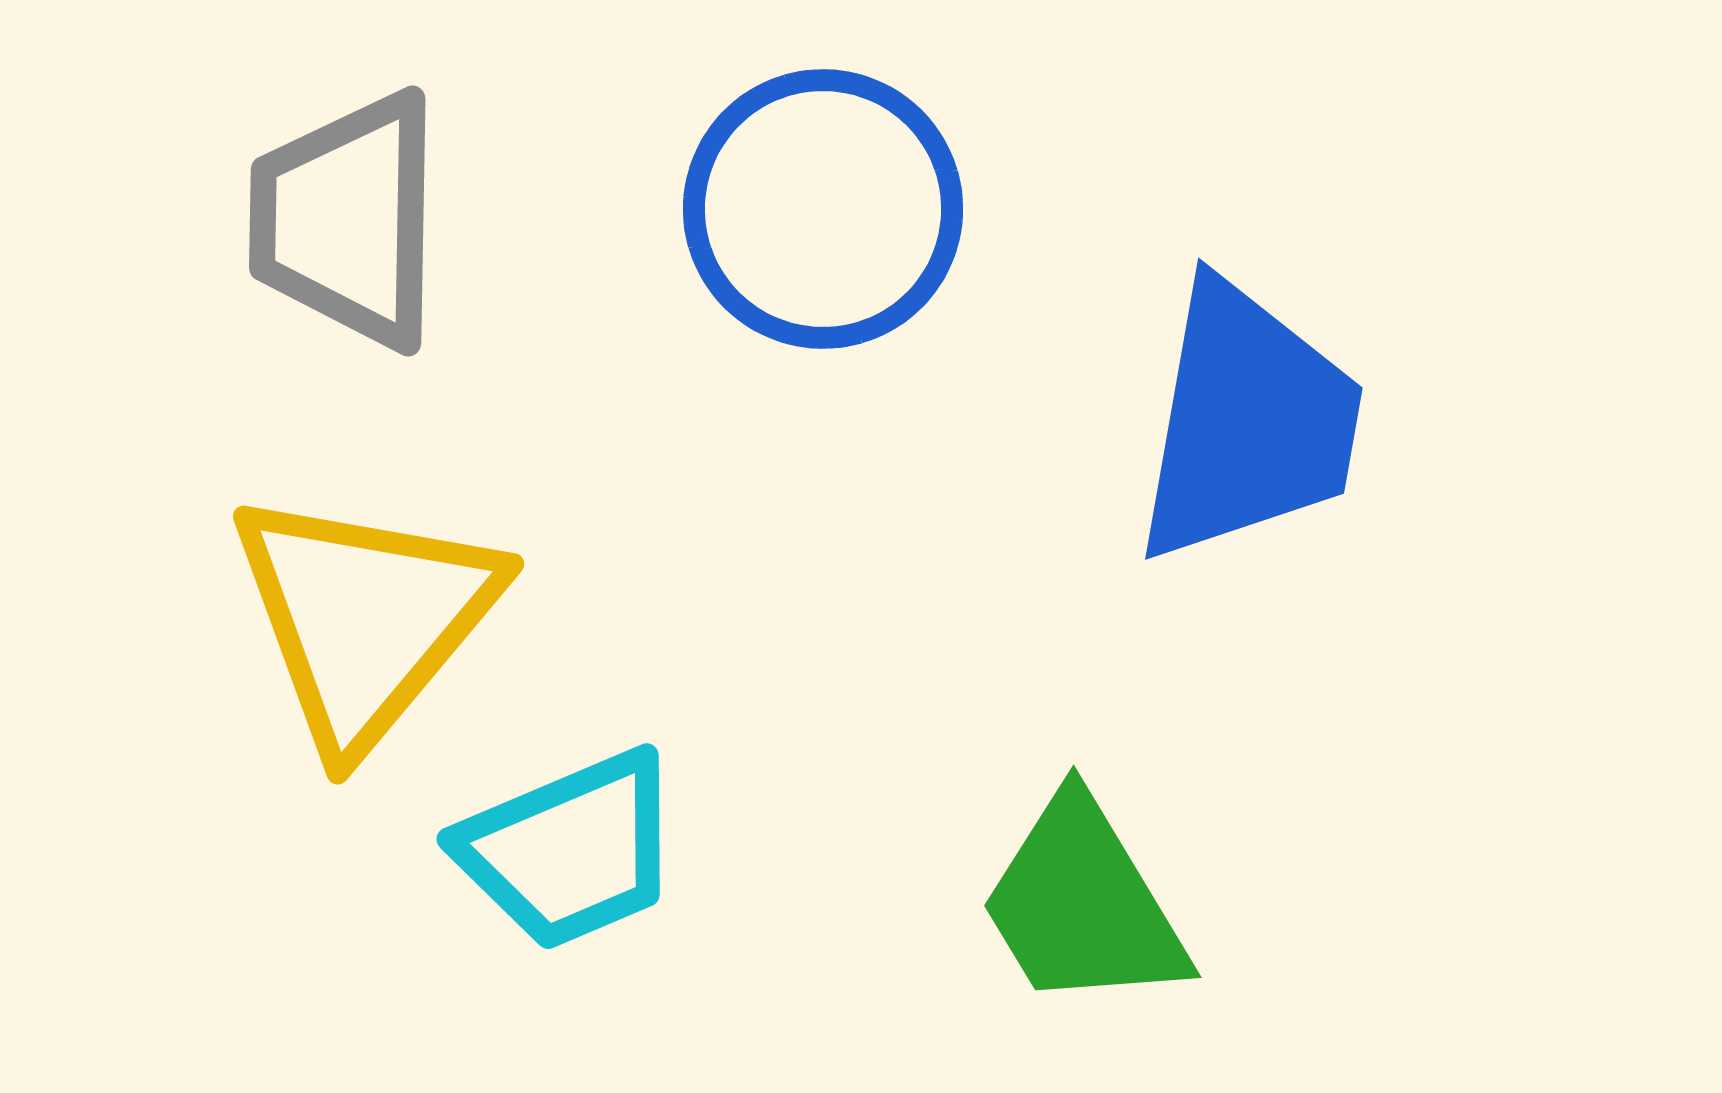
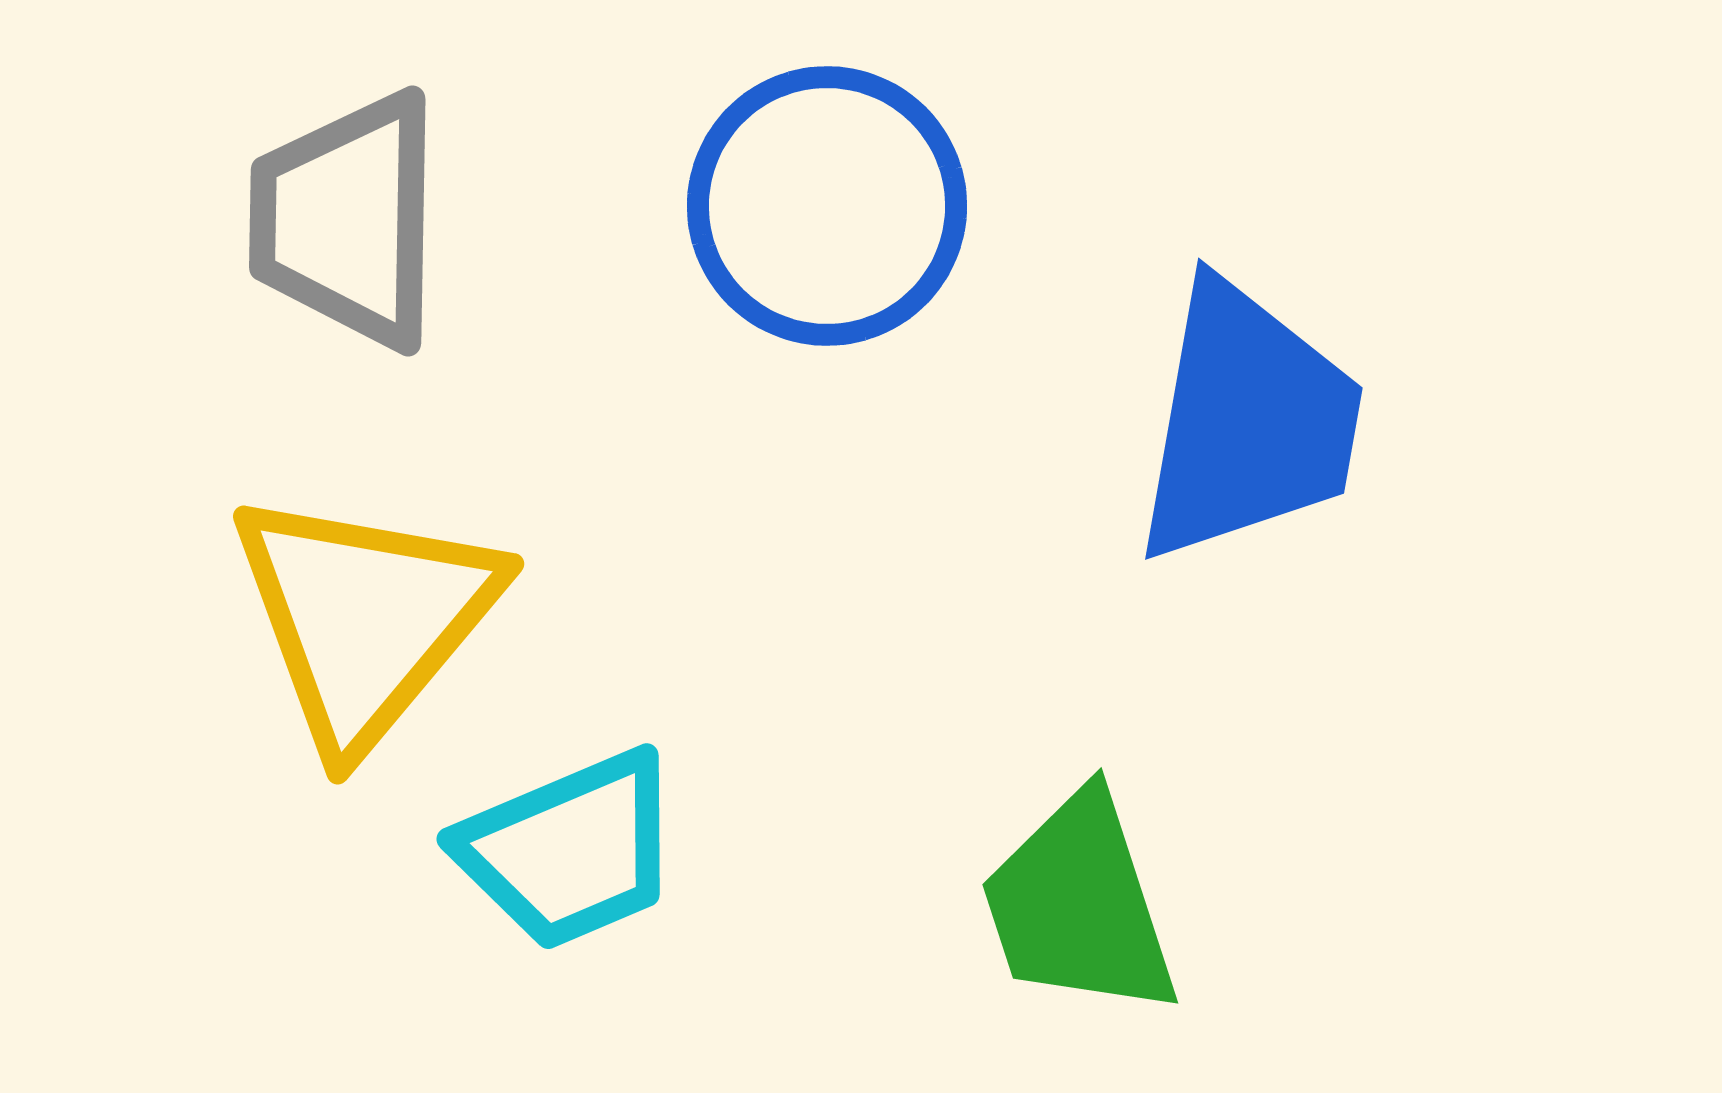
blue circle: moved 4 px right, 3 px up
green trapezoid: moved 4 px left, 1 px down; rotated 13 degrees clockwise
